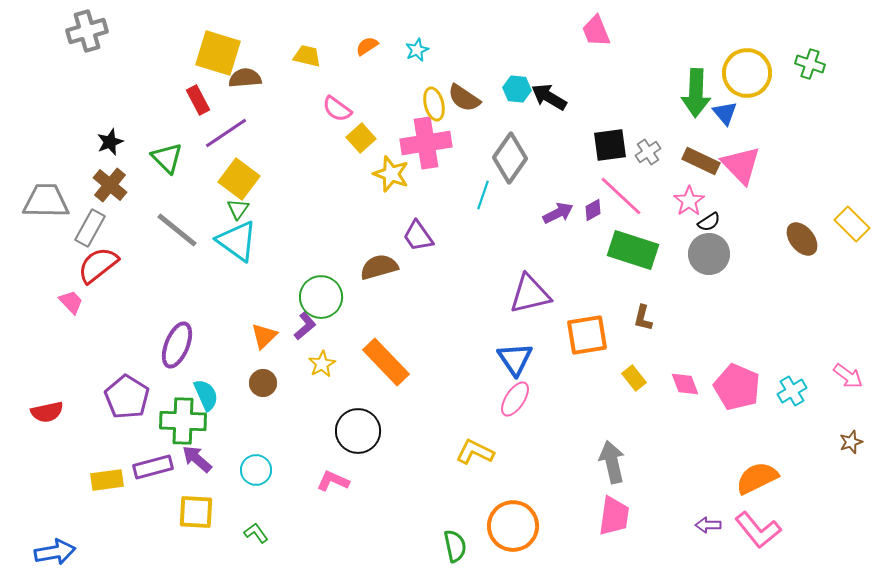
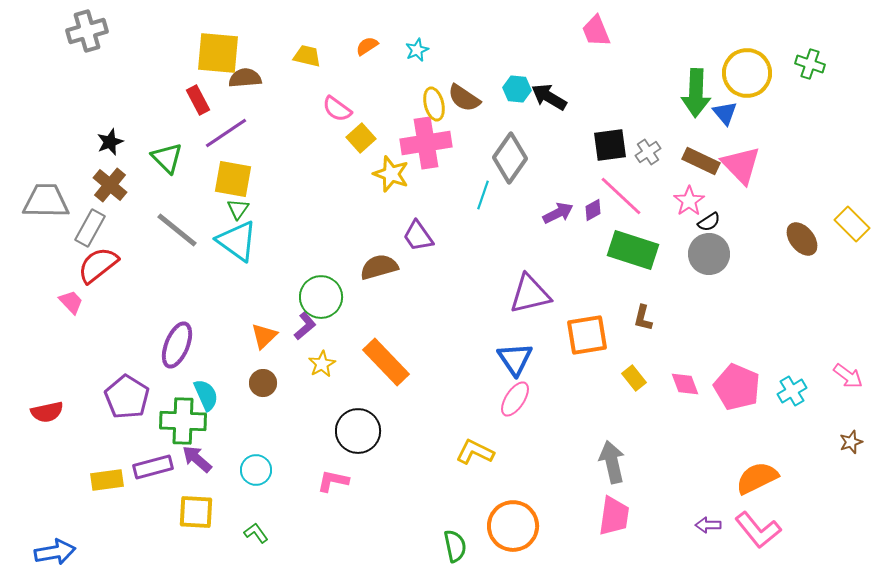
yellow square at (218, 53): rotated 12 degrees counterclockwise
yellow square at (239, 179): moved 6 px left; rotated 27 degrees counterclockwise
pink L-shape at (333, 481): rotated 12 degrees counterclockwise
